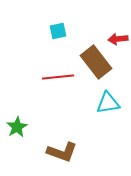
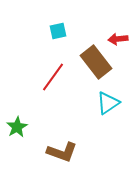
red line: moved 5 px left; rotated 48 degrees counterclockwise
cyan triangle: rotated 25 degrees counterclockwise
